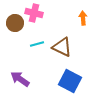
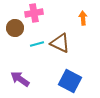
pink cross: rotated 24 degrees counterclockwise
brown circle: moved 5 px down
brown triangle: moved 2 px left, 4 px up
